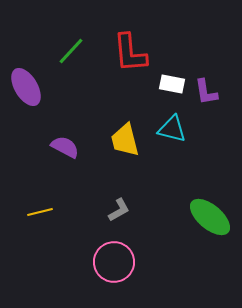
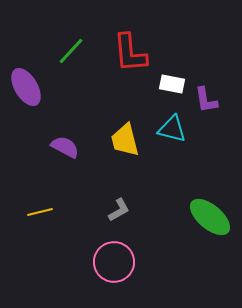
purple L-shape: moved 8 px down
